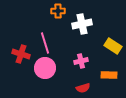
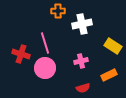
orange rectangle: rotated 28 degrees counterclockwise
